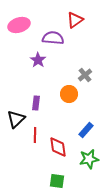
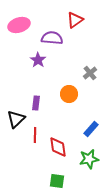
purple semicircle: moved 1 px left
gray cross: moved 5 px right, 2 px up
blue rectangle: moved 5 px right, 1 px up
